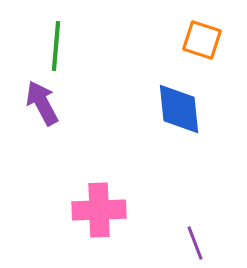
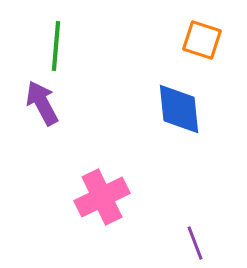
pink cross: moved 3 px right, 13 px up; rotated 24 degrees counterclockwise
